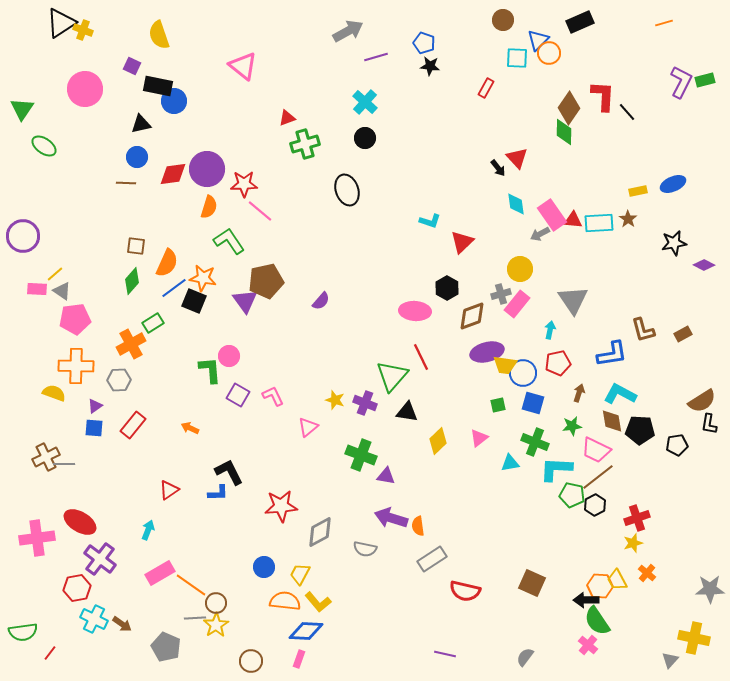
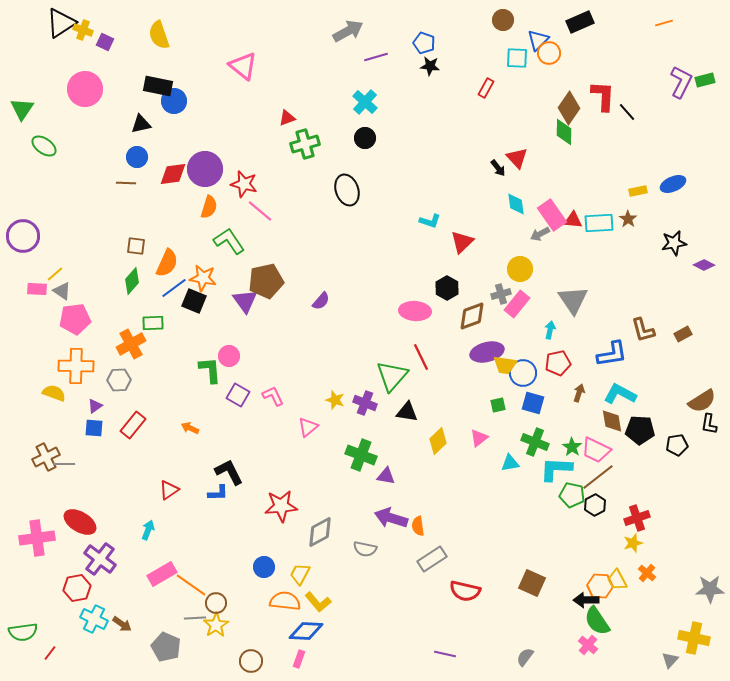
purple square at (132, 66): moved 27 px left, 24 px up
purple circle at (207, 169): moved 2 px left
red star at (244, 184): rotated 16 degrees clockwise
green rectangle at (153, 323): rotated 30 degrees clockwise
green star at (572, 426): moved 21 px down; rotated 30 degrees counterclockwise
pink rectangle at (160, 573): moved 2 px right, 1 px down
